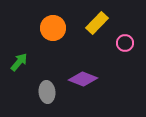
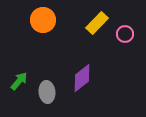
orange circle: moved 10 px left, 8 px up
pink circle: moved 9 px up
green arrow: moved 19 px down
purple diamond: moved 1 px left, 1 px up; rotated 60 degrees counterclockwise
